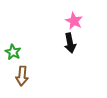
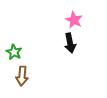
pink star: moved 1 px up
green star: moved 1 px right
